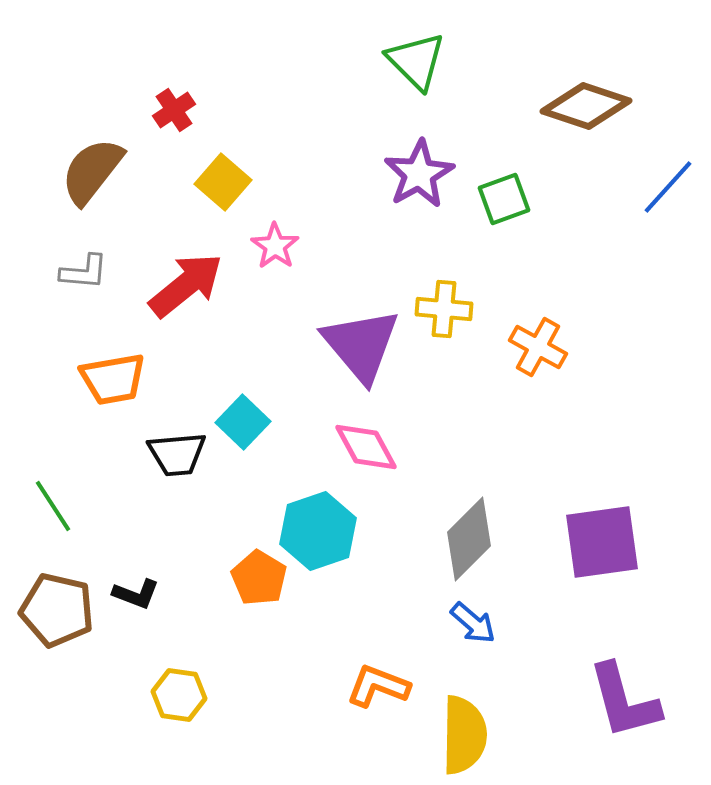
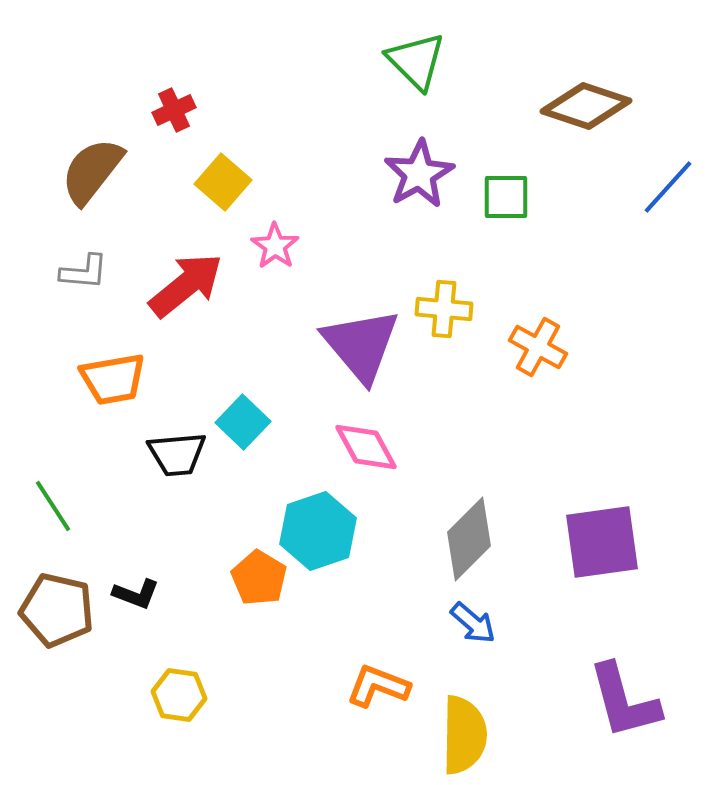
red cross: rotated 9 degrees clockwise
green square: moved 2 px right, 2 px up; rotated 20 degrees clockwise
